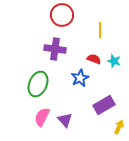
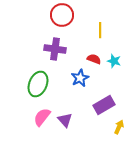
pink semicircle: rotated 12 degrees clockwise
